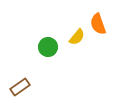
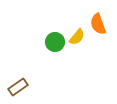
green circle: moved 7 px right, 5 px up
brown rectangle: moved 2 px left
